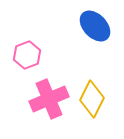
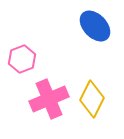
pink hexagon: moved 5 px left, 4 px down
